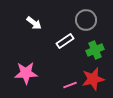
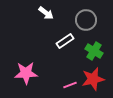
white arrow: moved 12 px right, 10 px up
green cross: moved 1 px left, 1 px down; rotated 36 degrees counterclockwise
